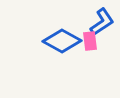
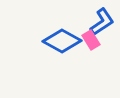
pink rectangle: moved 1 px right, 1 px up; rotated 24 degrees counterclockwise
